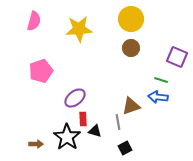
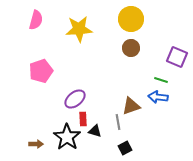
pink semicircle: moved 2 px right, 1 px up
purple ellipse: moved 1 px down
